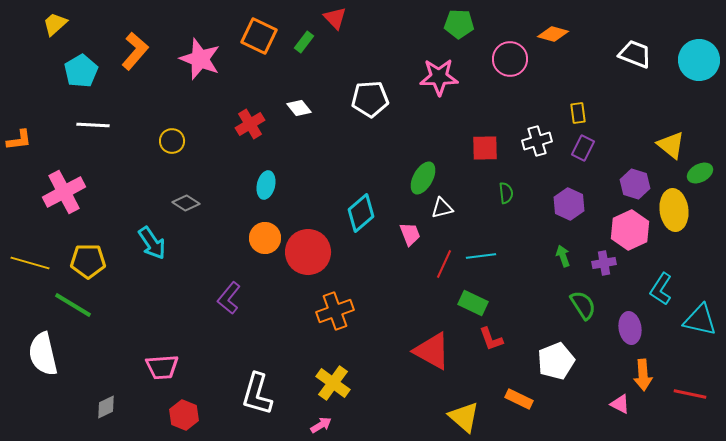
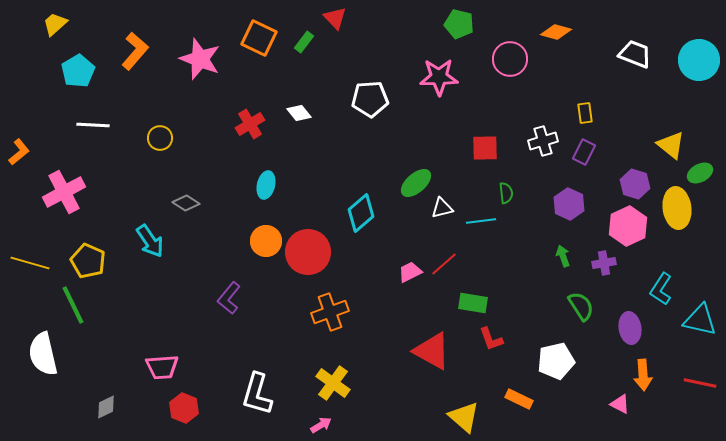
green pentagon at (459, 24): rotated 12 degrees clockwise
orange diamond at (553, 34): moved 3 px right, 2 px up
orange square at (259, 36): moved 2 px down
cyan pentagon at (81, 71): moved 3 px left
white diamond at (299, 108): moved 5 px down
yellow rectangle at (578, 113): moved 7 px right
orange L-shape at (19, 140): moved 12 px down; rotated 32 degrees counterclockwise
yellow circle at (172, 141): moved 12 px left, 3 px up
white cross at (537, 141): moved 6 px right
purple rectangle at (583, 148): moved 1 px right, 4 px down
green ellipse at (423, 178): moved 7 px left, 5 px down; rotated 20 degrees clockwise
yellow ellipse at (674, 210): moved 3 px right, 2 px up
pink hexagon at (630, 230): moved 2 px left, 4 px up
pink trapezoid at (410, 234): moved 38 px down; rotated 95 degrees counterclockwise
orange circle at (265, 238): moved 1 px right, 3 px down
cyan arrow at (152, 243): moved 2 px left, 2 px up
cyan line at (481, 256): moved 35 px up
yellow pentagon at (88, 261): rotated 24 degrees clockwise
red line at (444, 264): rotated 24 degrees clockwise
green rectangle at (473, 303): rotated 16 degrees counterclockwise
green line at (73, 305): rotated 33 degrees clockwise
green semicircle at (583, 305): moved 2 px left, 1 px down
orange cross at (335, 311): moved 5 px left, 1 px down
white pentagon at (556, 361): rotated 9 degrees clockwise
red line at (690, 394): moved 10 px right, 11 px up
red hexagon at (184, 415): moved 7 px up
